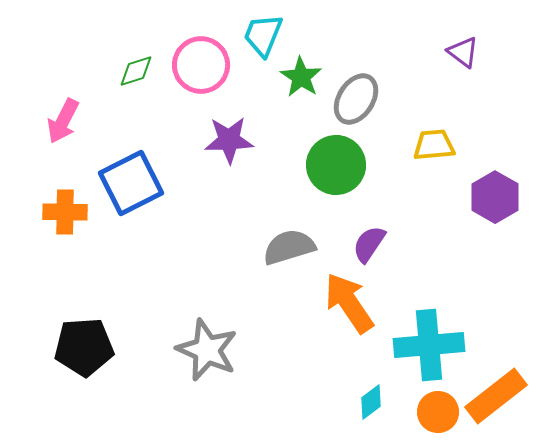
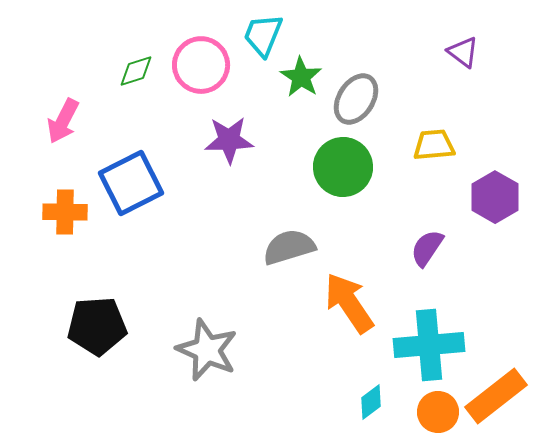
green circle: moved 7 px right, 2 px down
purple semicircle: moved 58 px right, 4 px down
black pentagon: moved 13 px right, 21 px up
